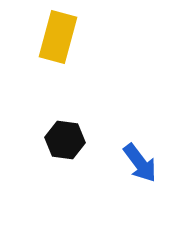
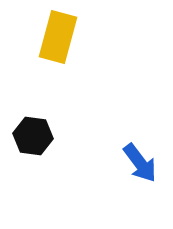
black hexagon: moved 32 px left, 4 px up
